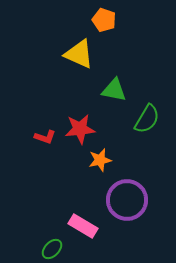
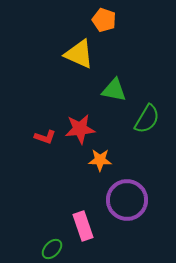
orange star: rotated 15 degrees clockwise
pink rectangle: rotated 40 degrees clockwise
